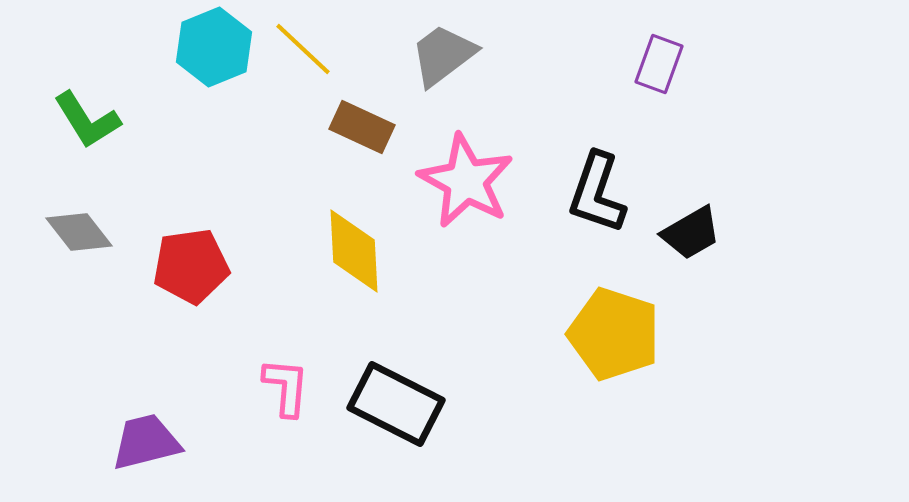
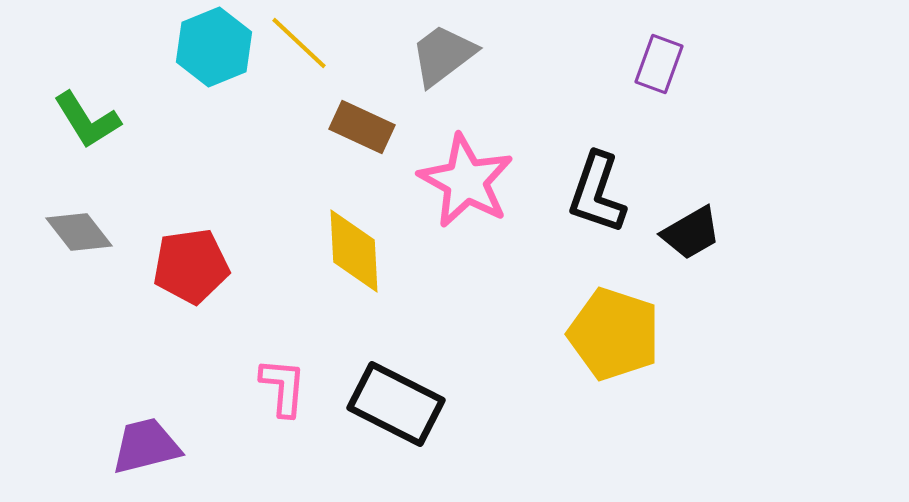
yellow line: moved 4 px left, 6 px up
pink L-shape: moved 3 px left
purple trapezoid: moved 4 px down
